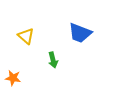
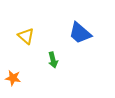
blue trapezoid: rotated 20 degrees clockwise
